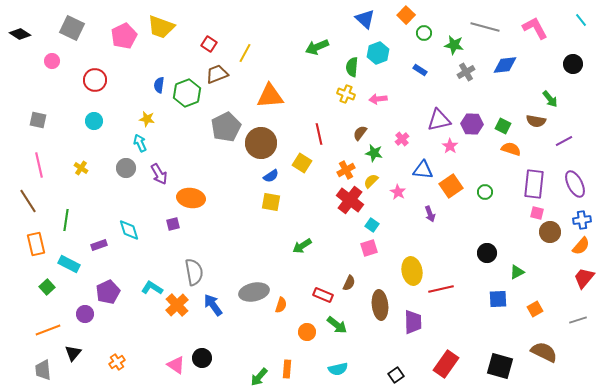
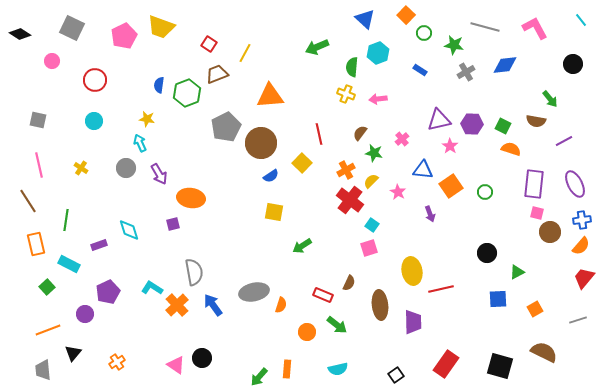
yellow square at (302, 163): rotated 12 degrees clockwise
yellow square at (271, 202): moved 3 px right, 10 px down
